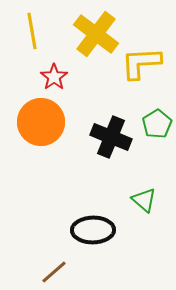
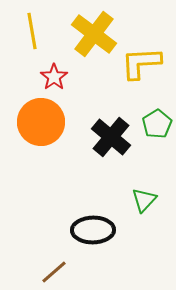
yellow cross: moved 2 px left
black cross: rotated 18 degrees clockwise
green triangle: rotated 32 degrees clockwise
